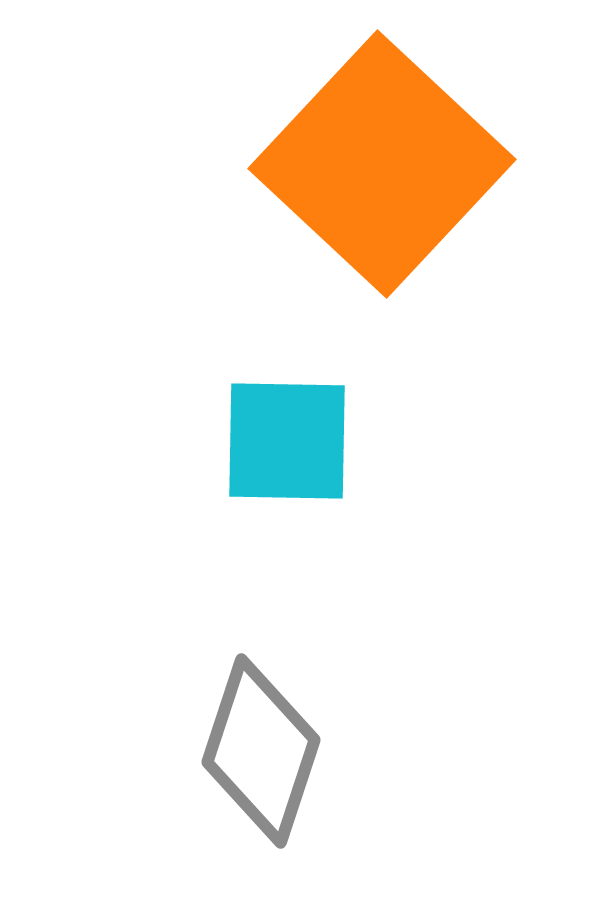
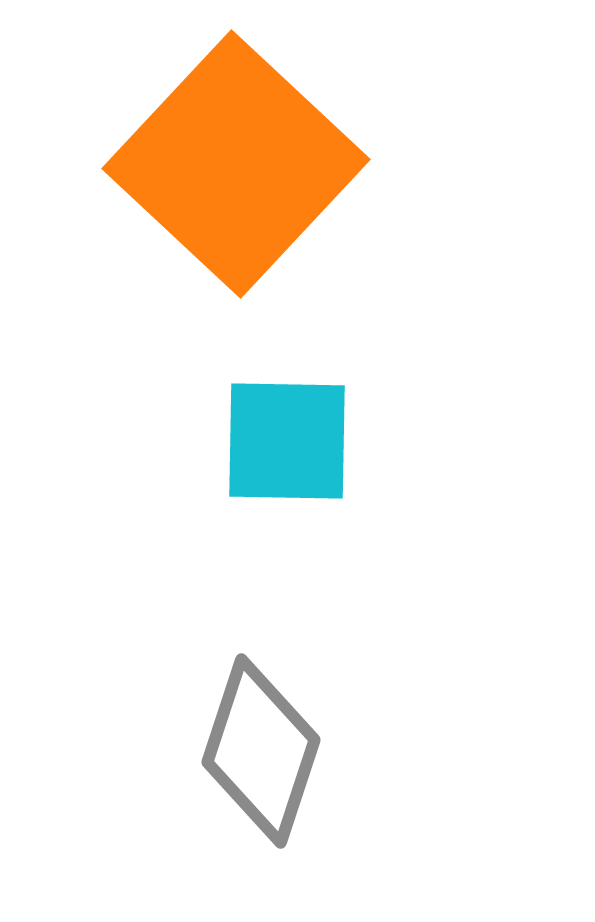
orange square: moved 146 px left
